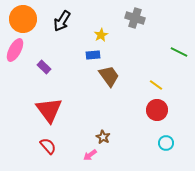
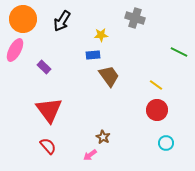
yellow star: rotated 24 degrees clockwise
